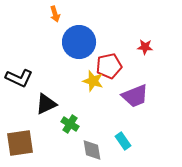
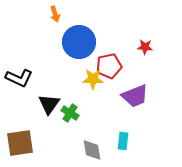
yellow star: moved 2 px up; rotated 15 degrees counterclockwise
black triangle: moved 3 px right; rotated 30 degrees counterclockwise
green cross: moved 11 px up
cyan rectangle: rotated 42 degrees clockwise
